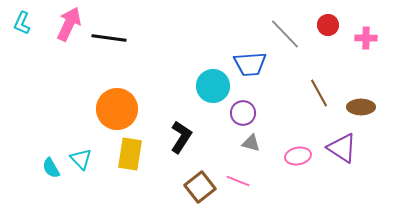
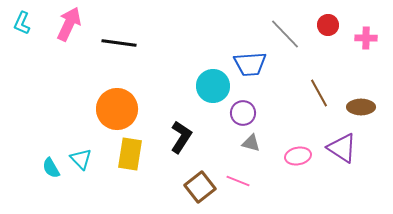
black line: moved 10 px right, 5 px down
